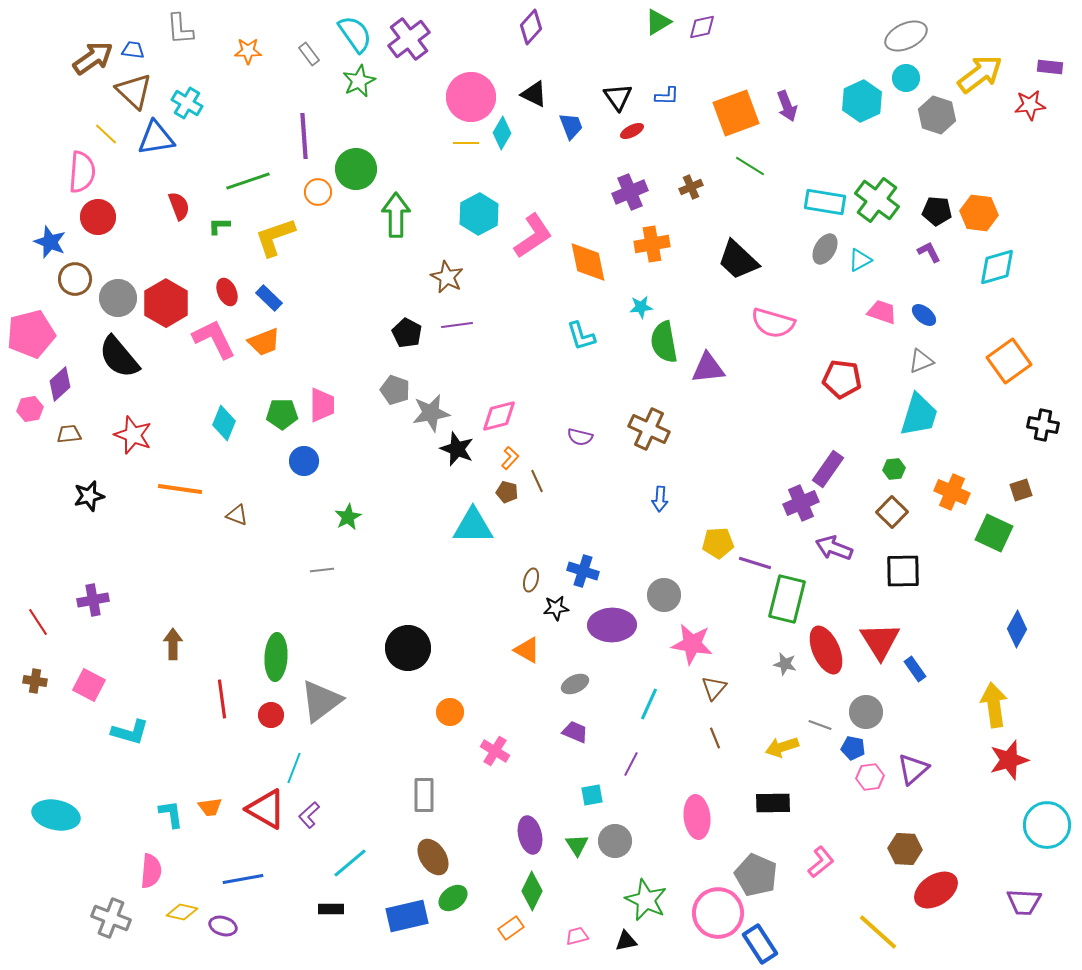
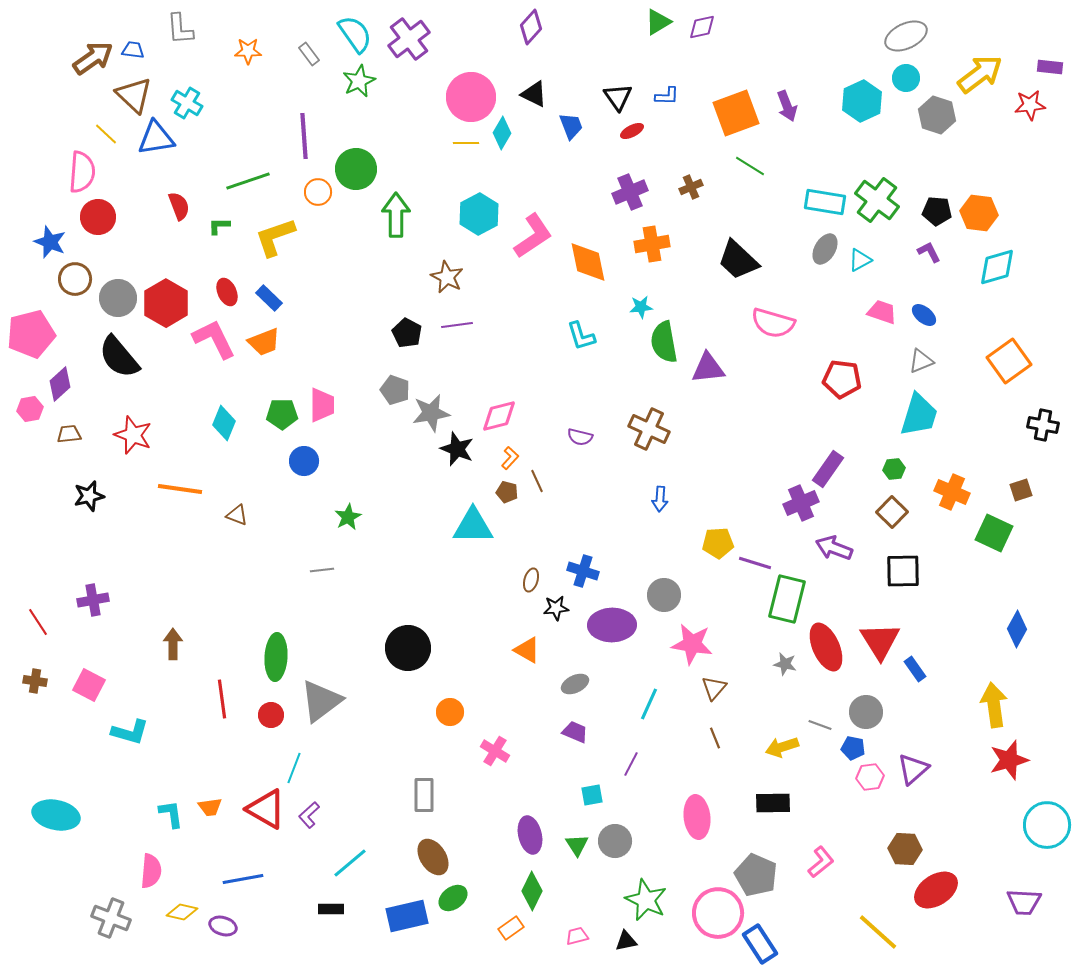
brown triangle at (134, 91): moved 4 px down
red ellipse at (826, 650): moved 3 px up
